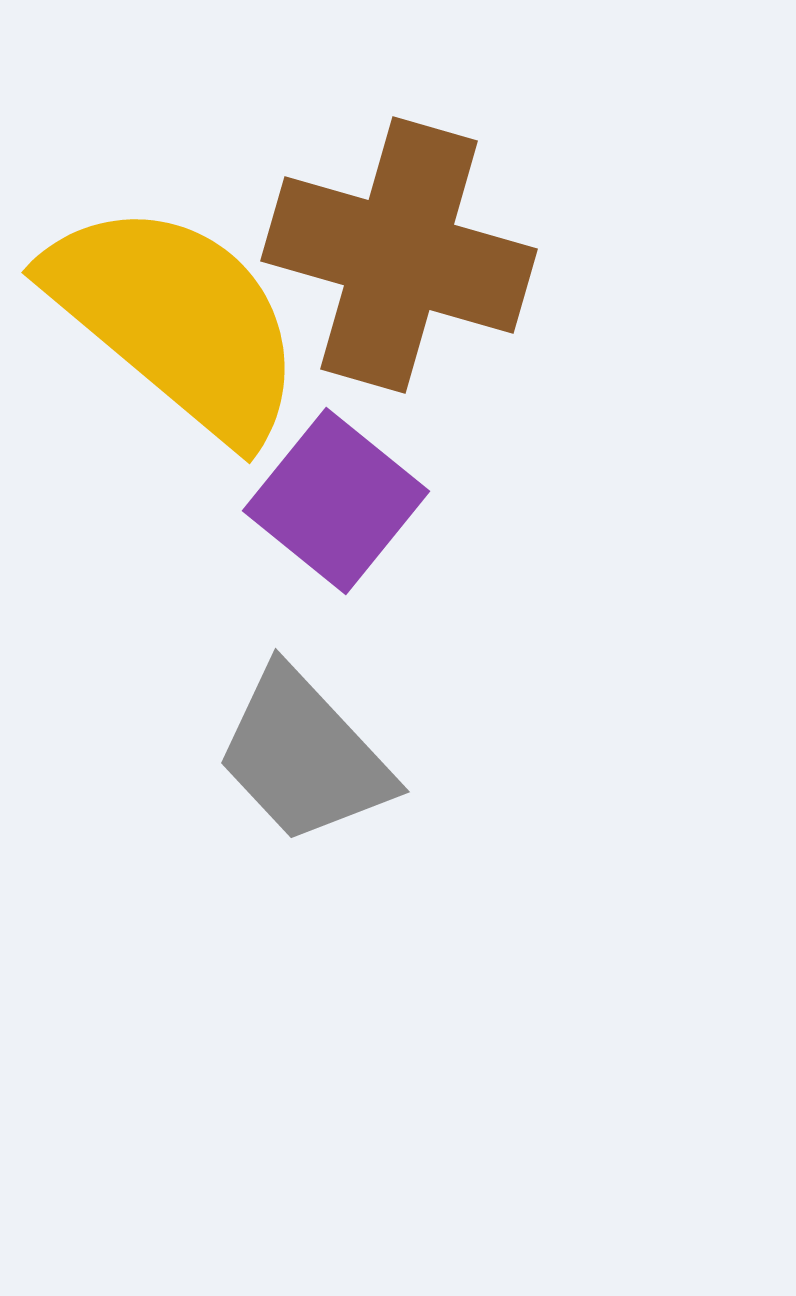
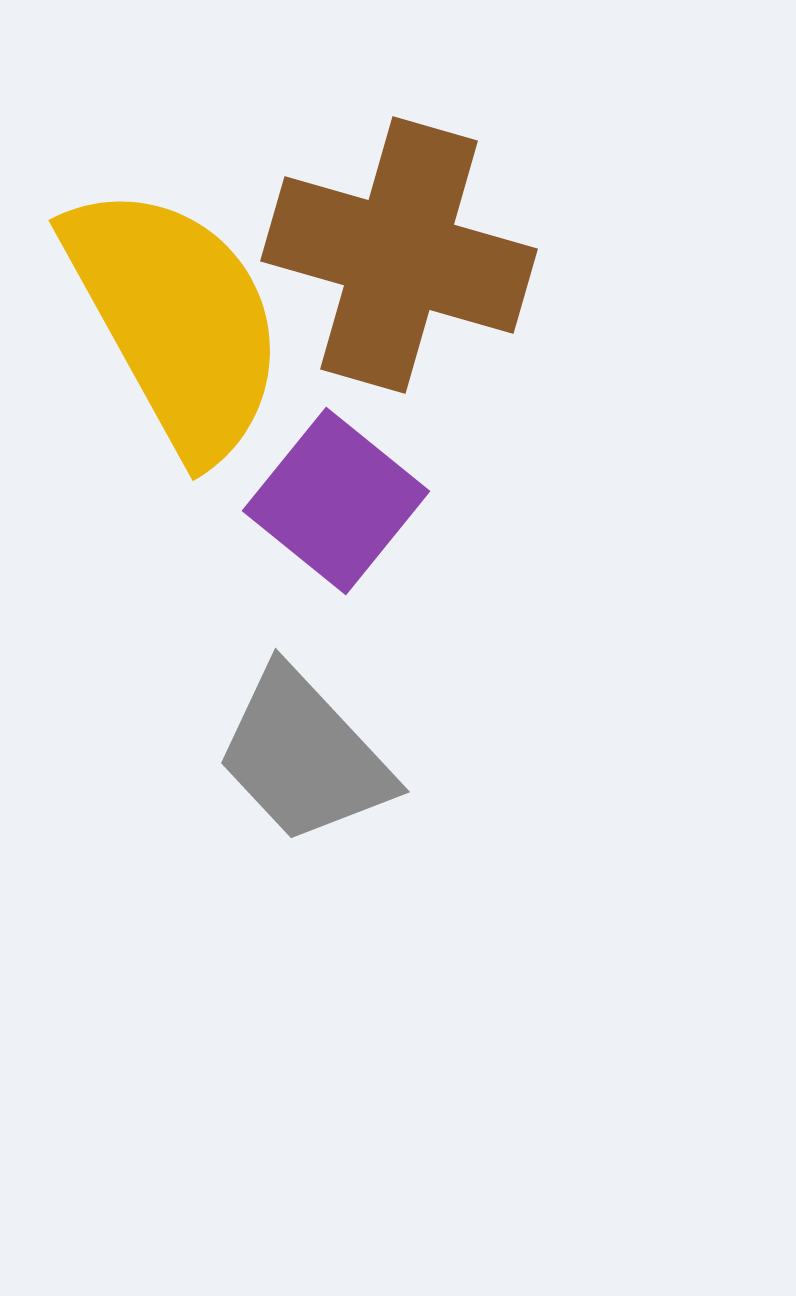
yellow semicircle: rotated 21 degrees clockwise
